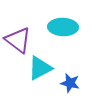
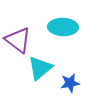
cyan triangle: rotated 12 degrees counterclockwise
blue star: rotated 24 degrees counterclockwise
